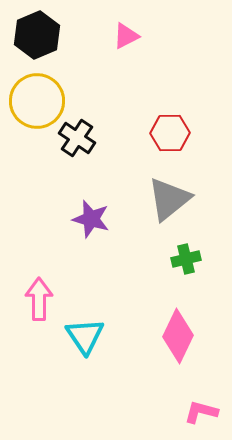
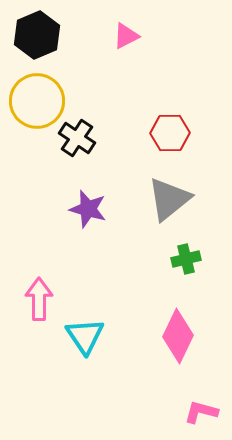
purple star: moved 3 px left, 10 px up
